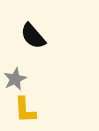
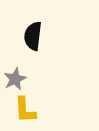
black semicircle: rotated 48 degrees clockwise
